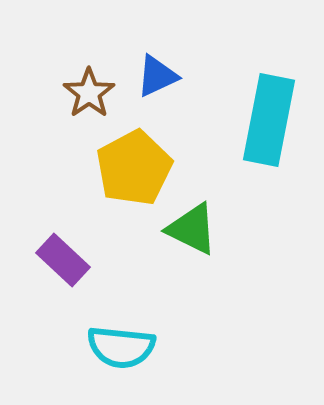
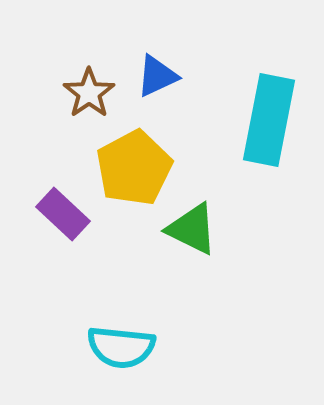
purple rectangle: moved 46 px up
